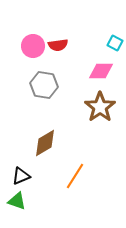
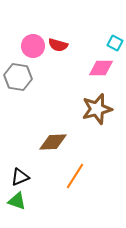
red semicircle: rotated 24 degrees clockwise
pink diamond: moved 3 px up
gray hexagon: moved 26 px left, 8 px up
brown star: moved 3 px left, 2 px down; rotated 20 degrees clockwise
brown diamond: moved 8 px right, 1 px up; rotated 28 degrees clockwise
black triangle: moved 1 px left, 1 px down
